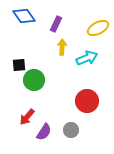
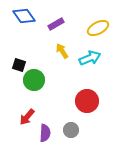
purple rectangle: rotated 35 degrees clockwise
yellow arrow: moved 4 px down; rotated 35 degrees counterclockwise
cyan arrow: moved 3 px right
black square: rotated 24 degrees clockwise
purple semicircle: moved 1 px right, 1 px down; rotated 30 degrees counterclockwise
